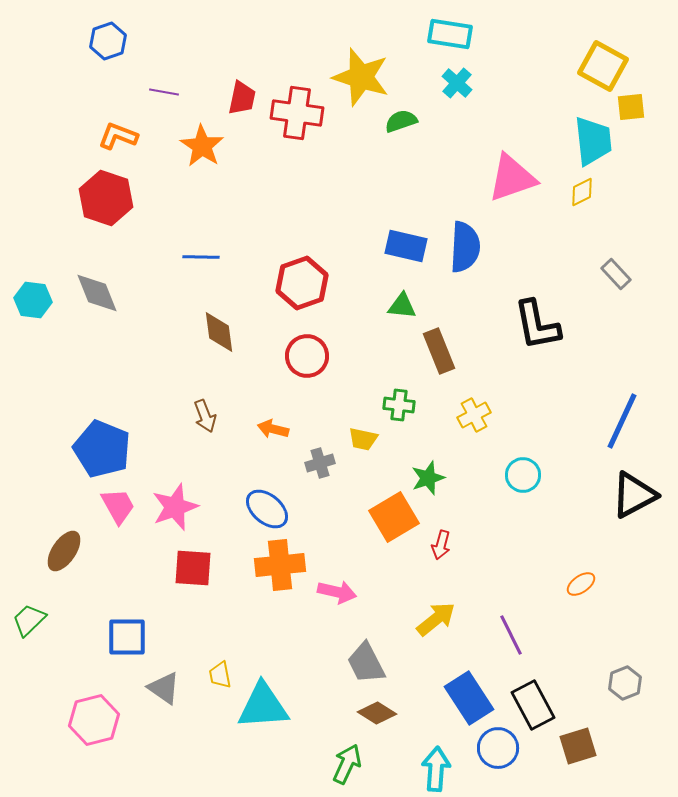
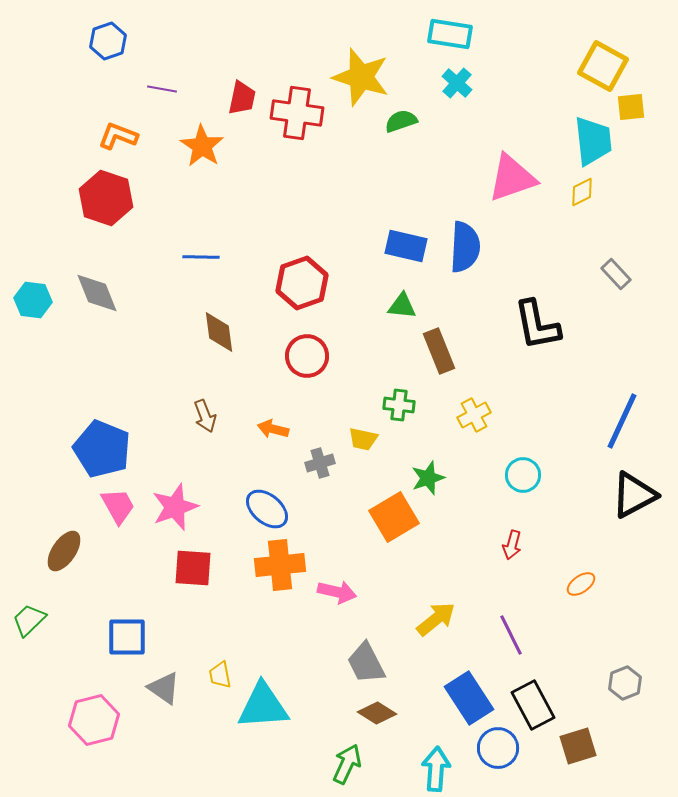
purple line at (164, 92): moved 2 px left, 3 px up
red arrow at (441, 545): moved 71 px right
